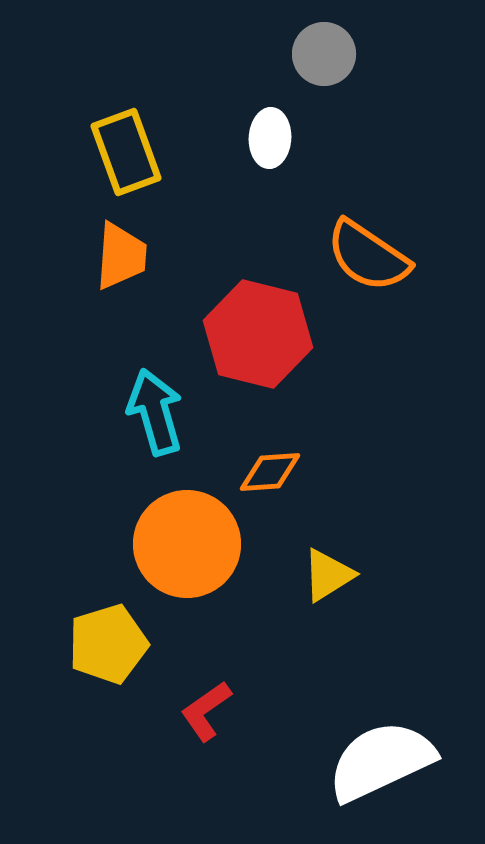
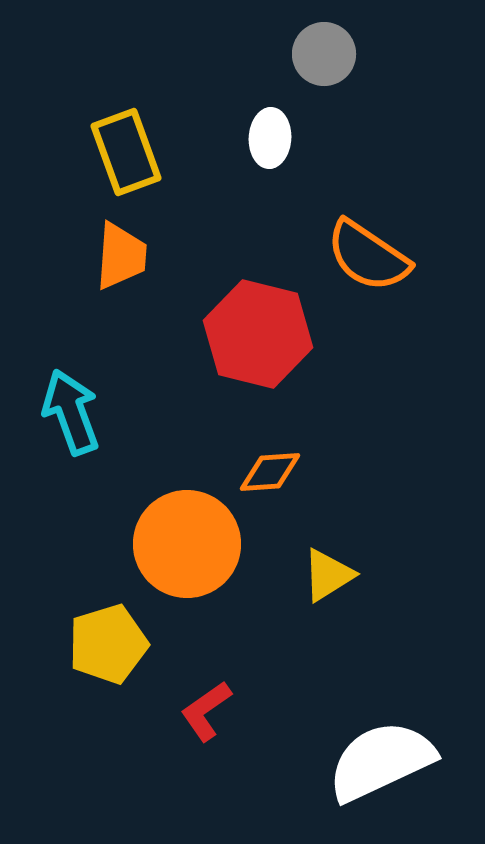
cyan arrow: moved 84 px left; rotated 4 degrees counterclockwise
